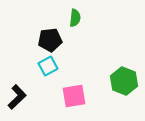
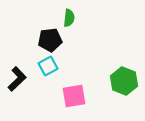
green semicircle: moved 6 px left
black L-shape: moved 18 px up
